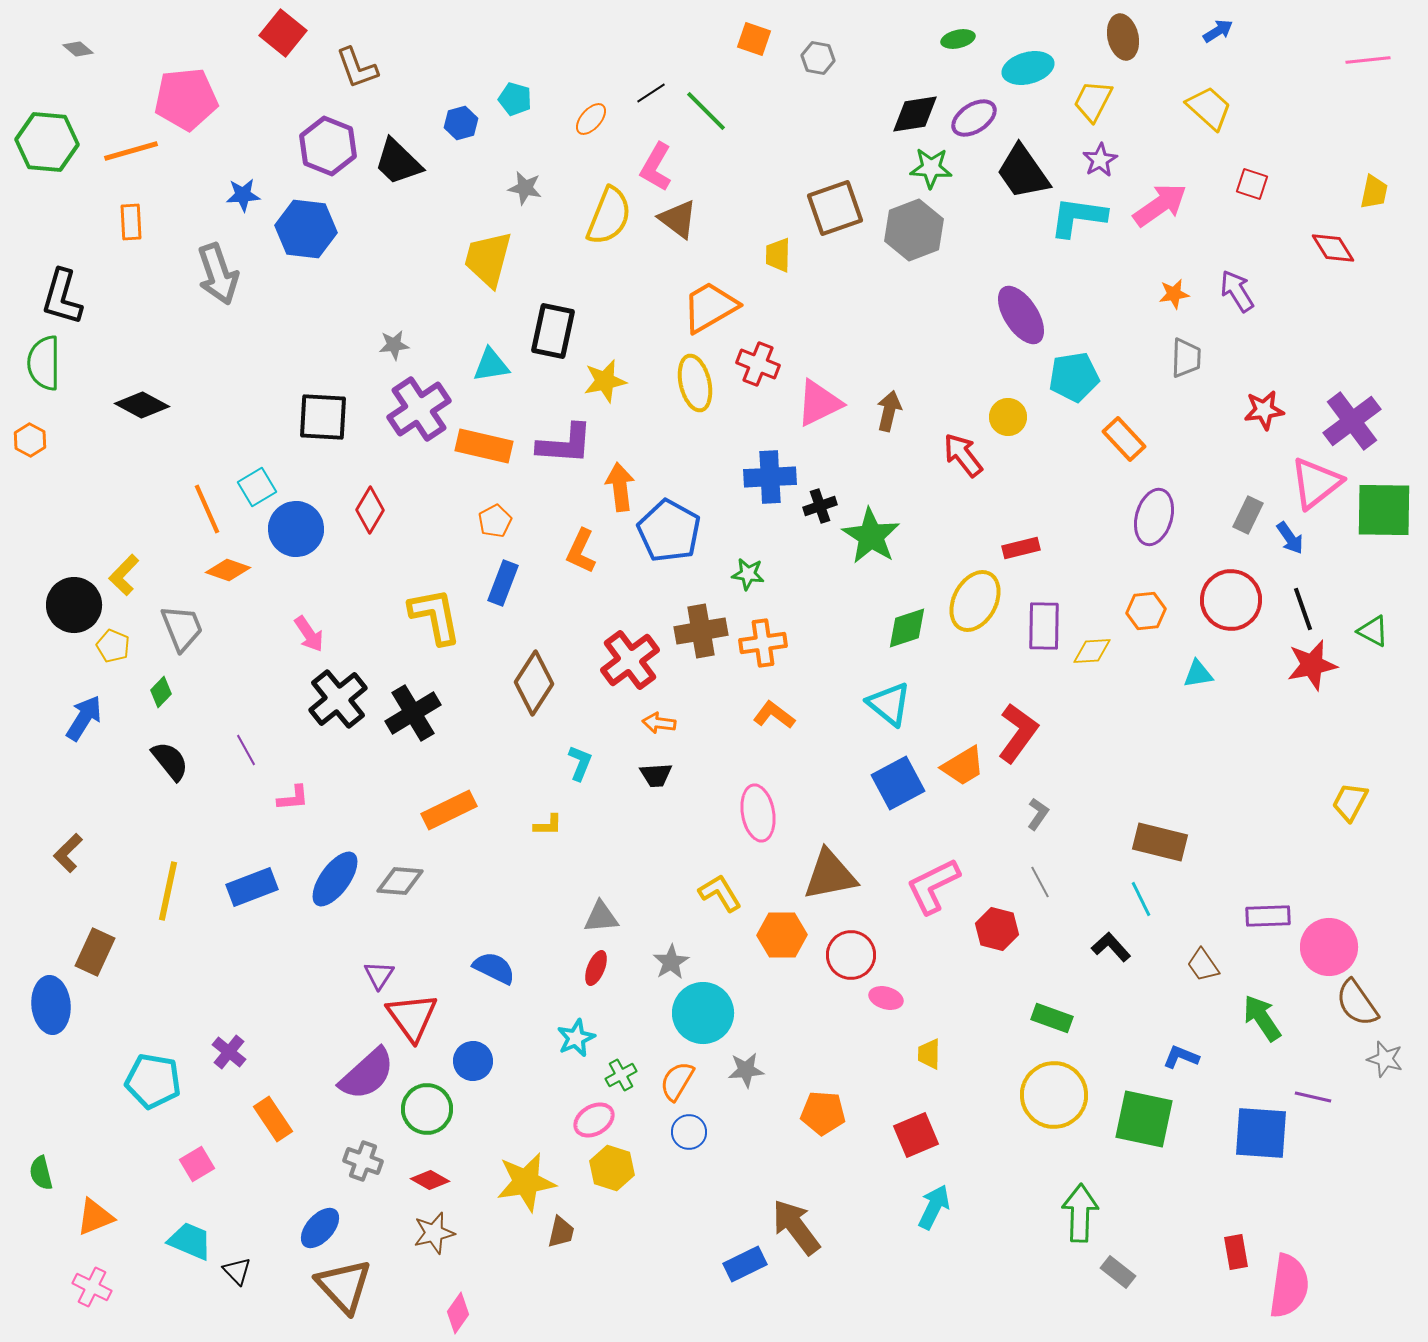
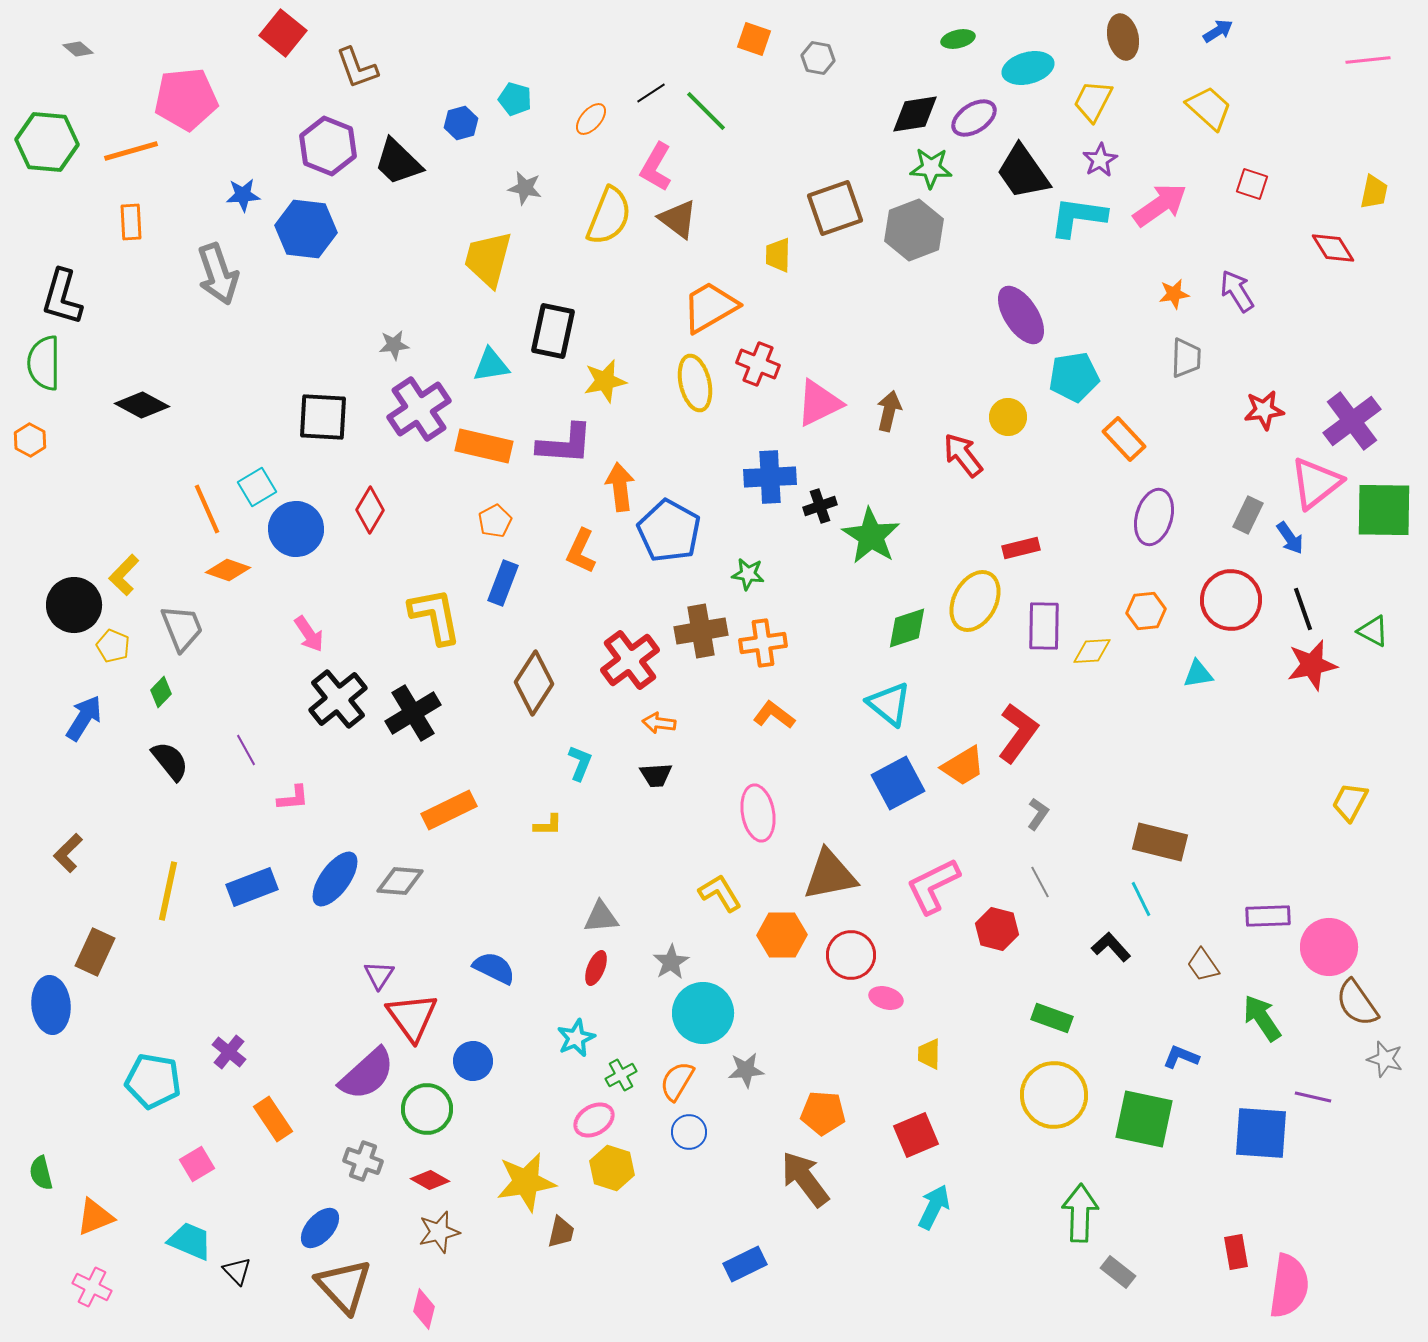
brown arrow at (796, 1227): moved 9 px right, 48 px up
brown star at (434, 1233): moved 5 px right, 1 px up
pink diamond at (458, 1313): moved 34 px left, 4 px up; rotated 21 degrees counterclockwise
